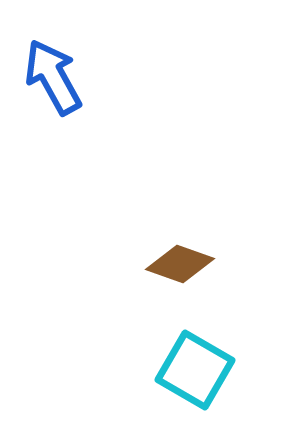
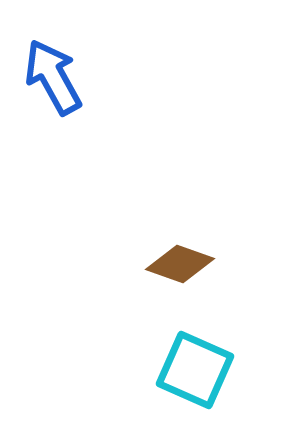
cyan square: rotated 6 degrees counterclockwise
